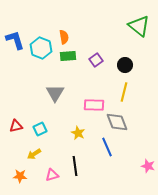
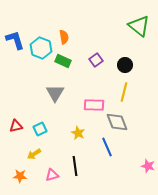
green rectangle: moved 5 px left, 5 px down; rotated 28 degrees clockwise
